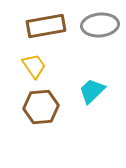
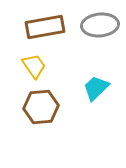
brown rectangle: moved 1 px left, 1 px down
cyan trapezoid: moved 4 px right, 3 px up
